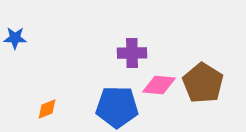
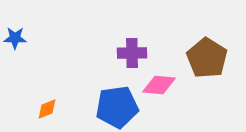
brown pentagon: moved 4 px right, 25 px up
blue pentagon: rotated 9 degrees counterclockwise
